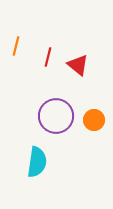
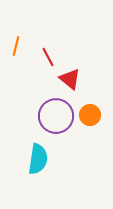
red line: rotated 42 degrees counterclockwise
red triangle: moved 8 px left, 14 px down
orange circle: moved 4 px left, 5 px up
cyan semicircle: moved 1 px right, 3 px up
